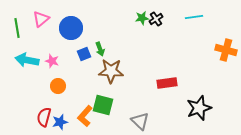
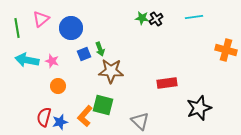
green star: rotated 16 degrees clockwise
